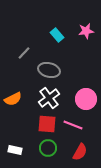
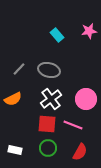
pink star: moved 3 px right
gray line: moved 5 px left, 16 px down
white cross: moved 2 px right, 1 px down
